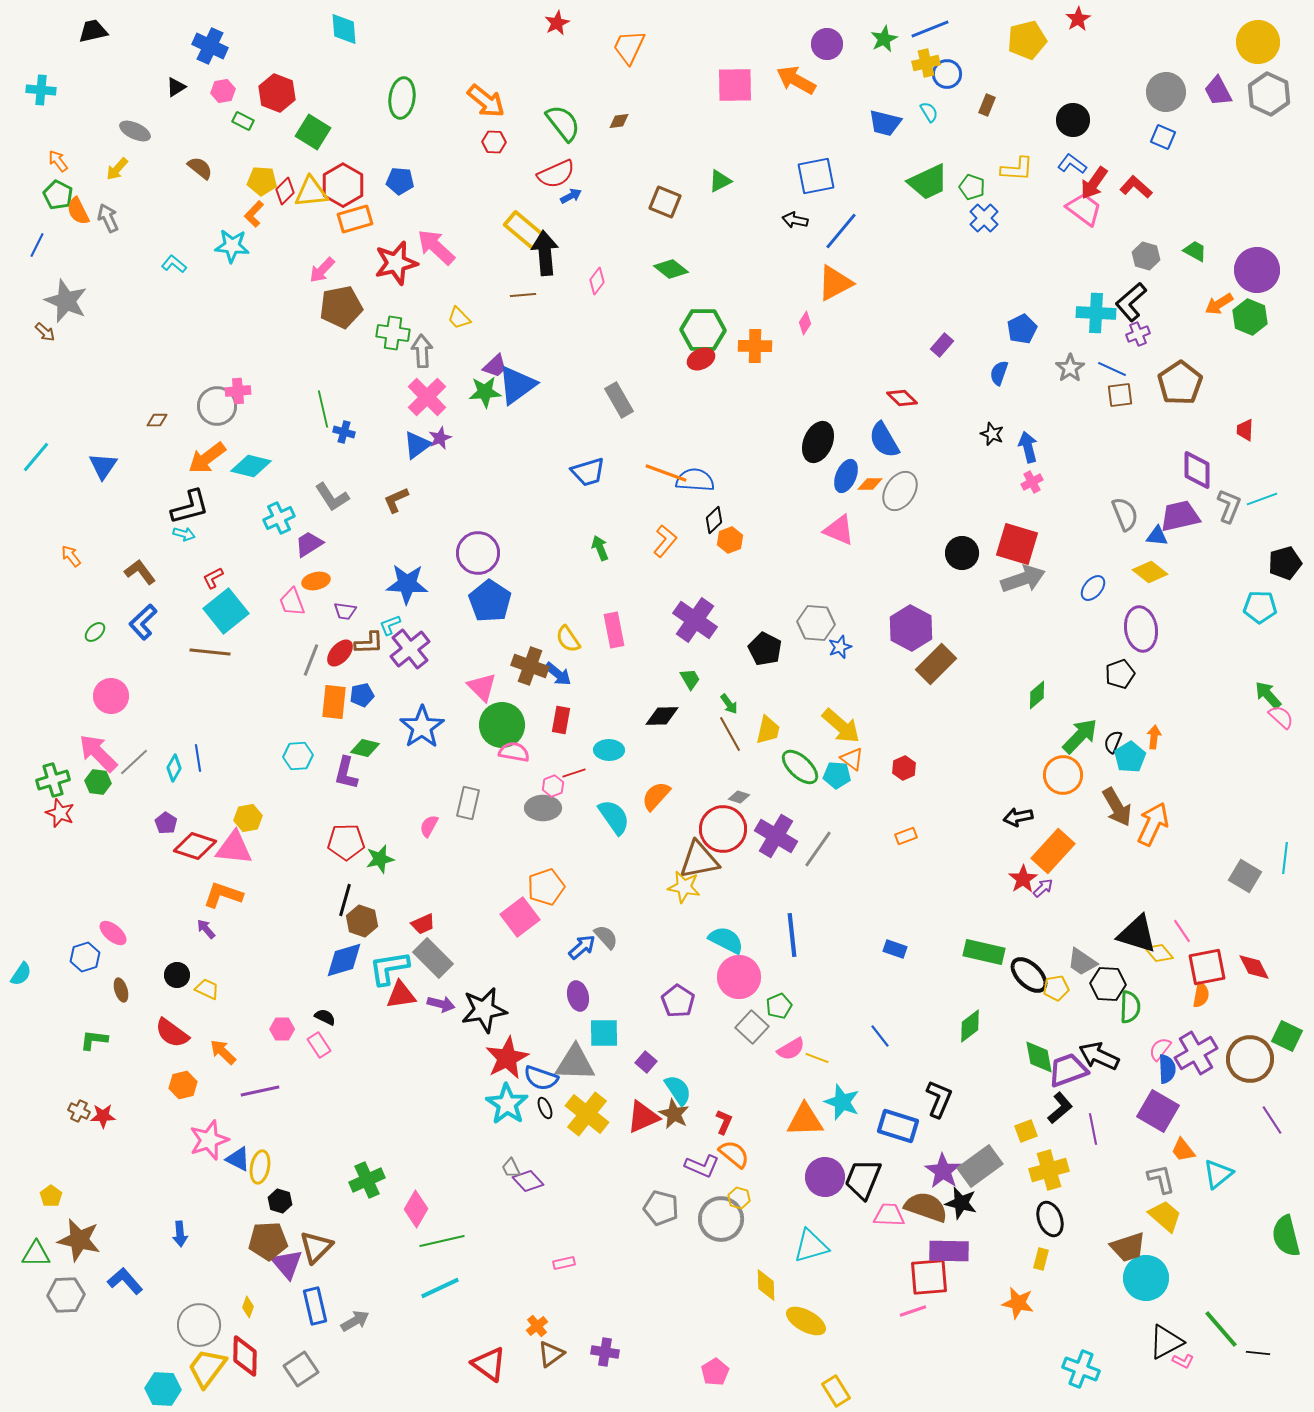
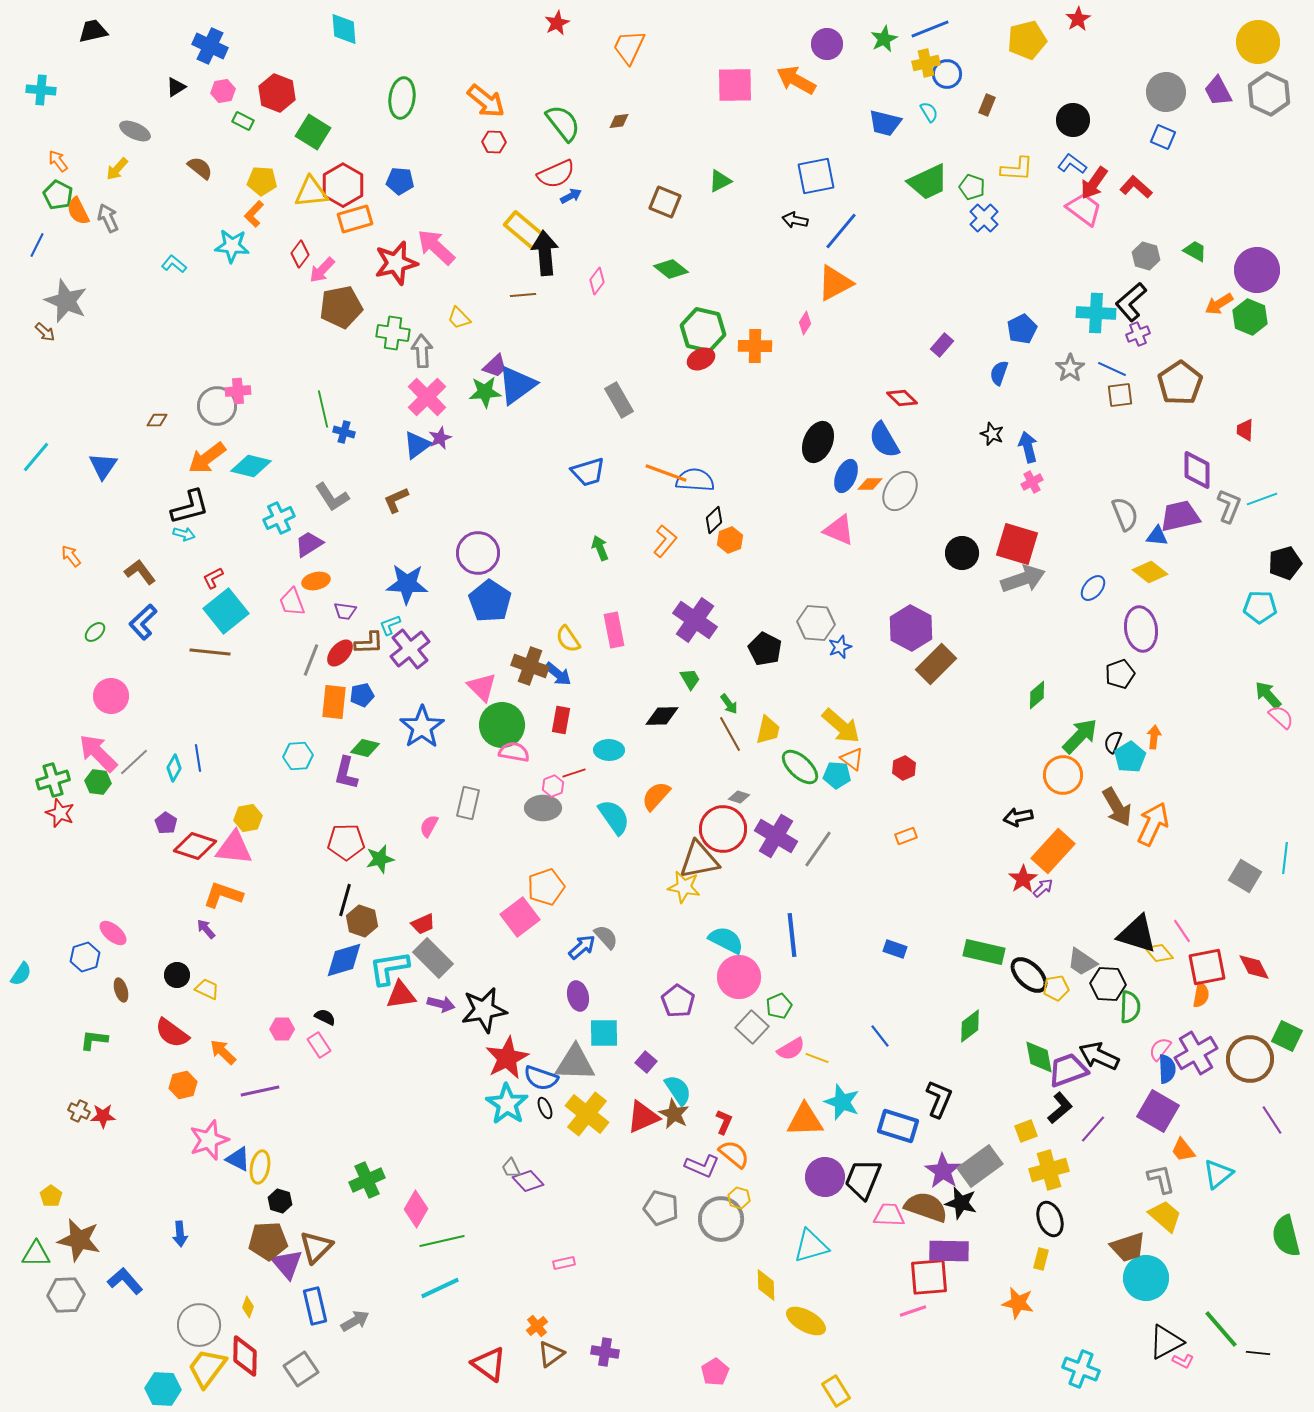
red diamond at (285, 191): moved 15 px right, 63 px down; rotated 8 degrees counterclockwise
green hexagon at (703, 330): rotated 12 degrees clockwise
purple line at (1093, 1129): rotated 52 degrees clockwise
